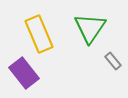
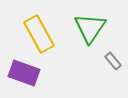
yellow rectangle: rotated 6 degrees counterclockwise
purple rectangle: rotated 32 degrees counterclockwise
